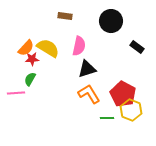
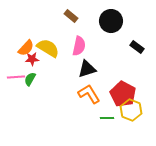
brown rectangle: moved 6 px right; rotated 32 degrees clockwise
pink line: moved 16 px up
